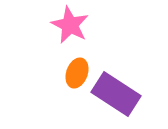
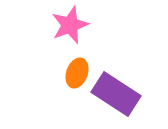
pink star: rotated 24 degrees clockwise
